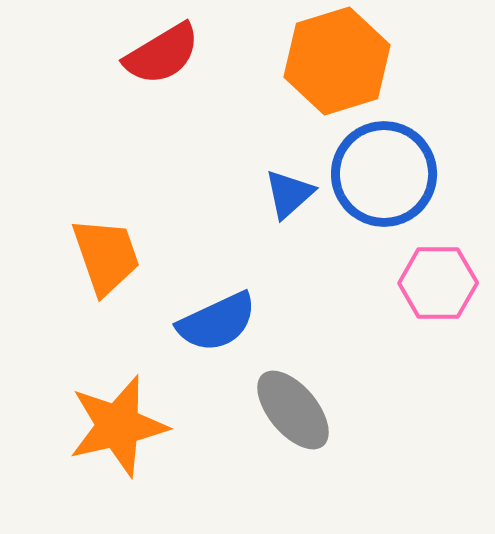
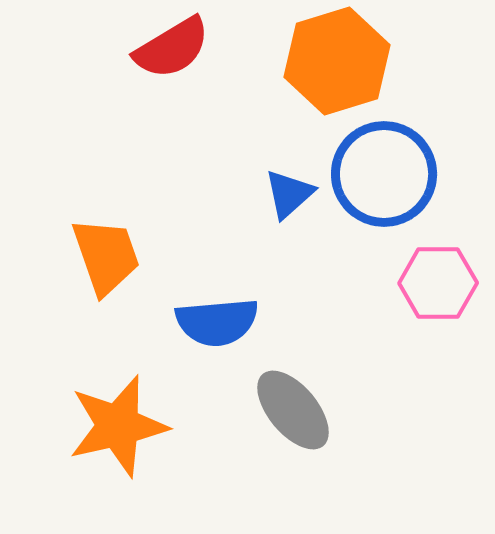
red semicircle: moved 10 px right, 6 px up
blue semicircle: rotated 20 degrees clockwise
